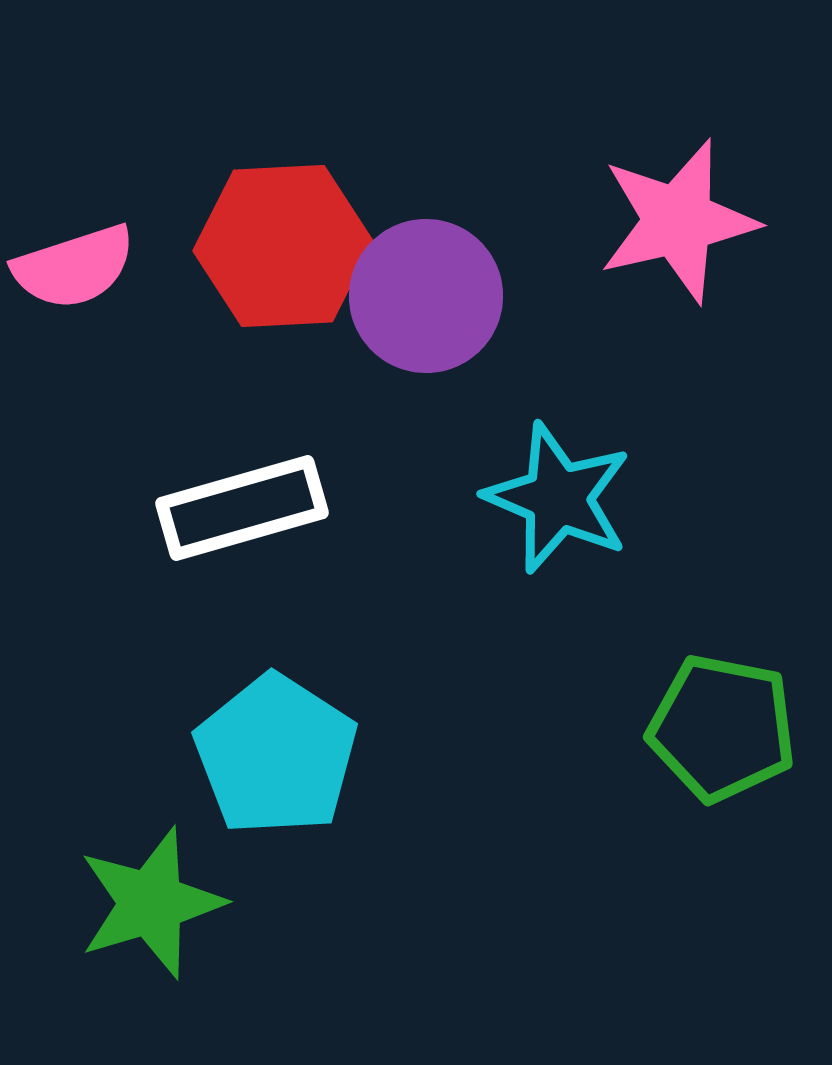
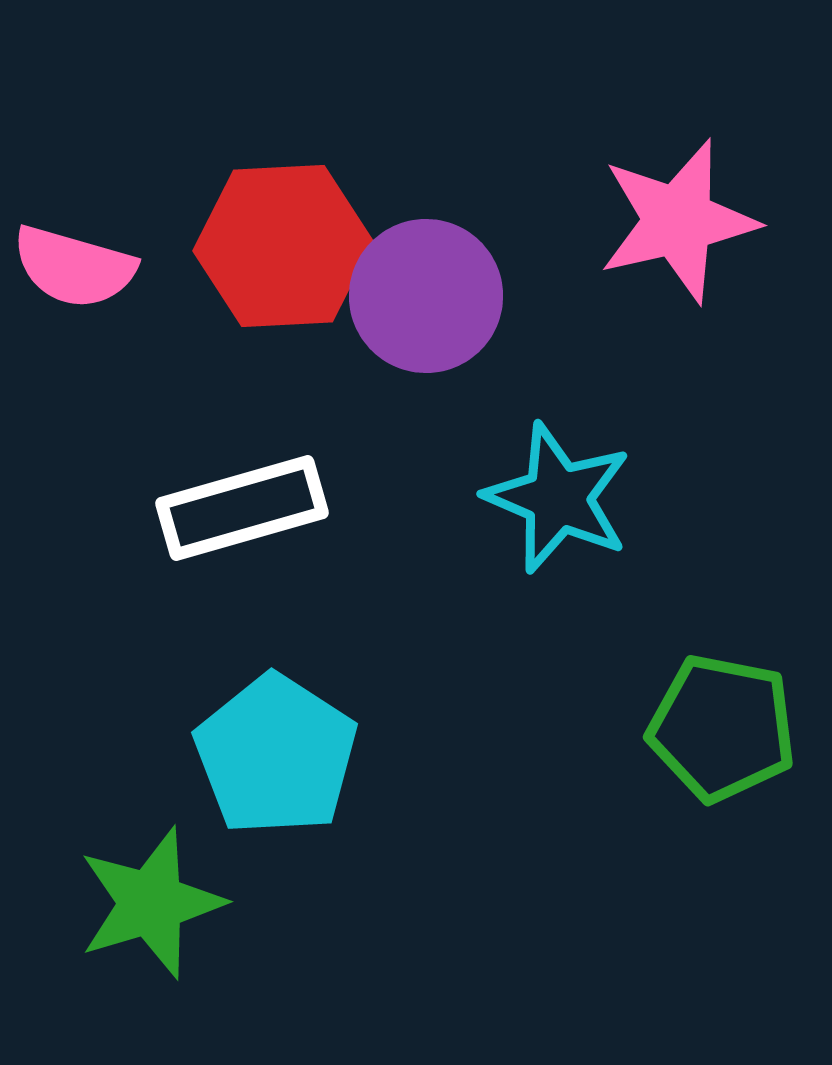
pink semicircle: rotated 34 degrees clockwise
